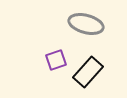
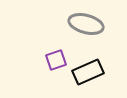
black rectangle: rotated 24 degrees clockwise
